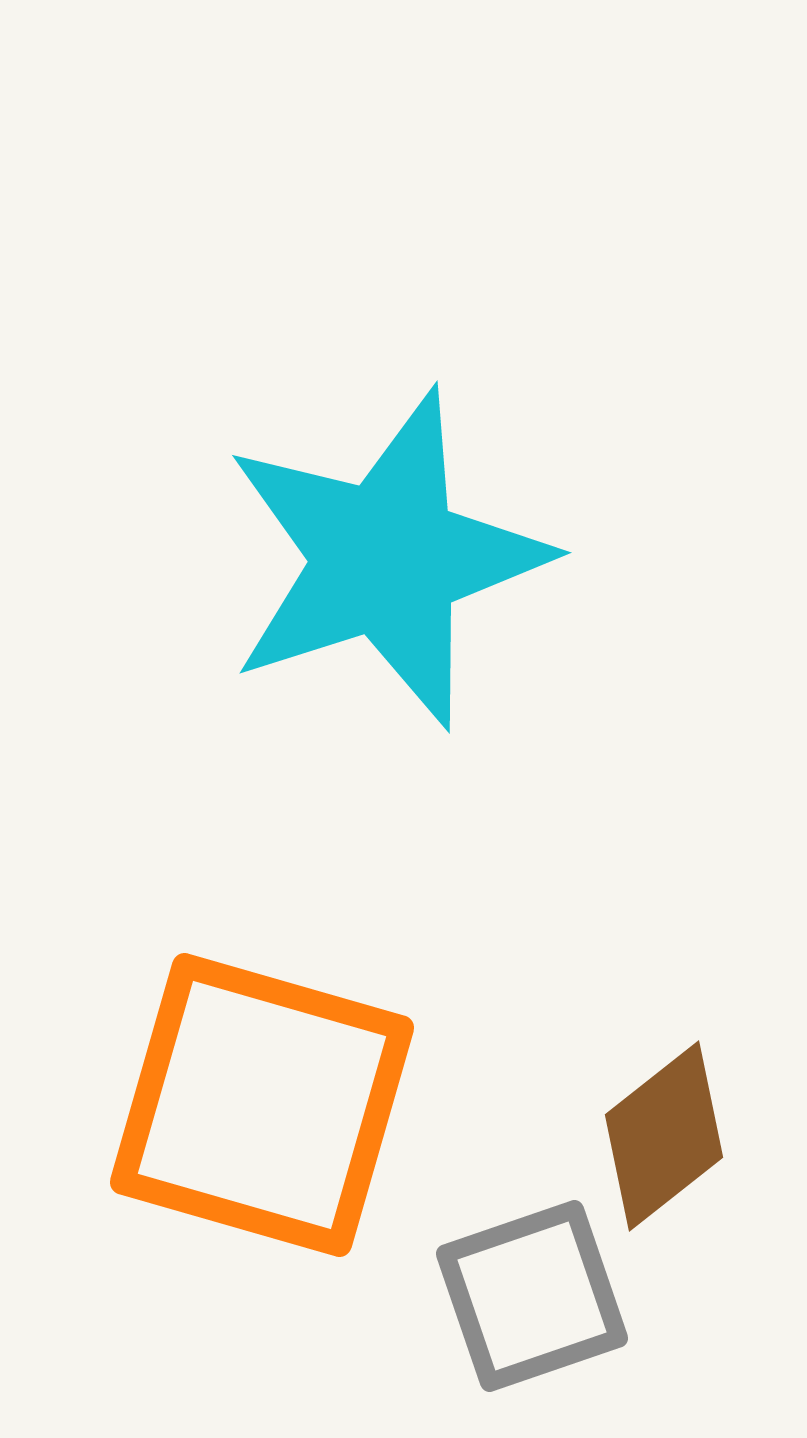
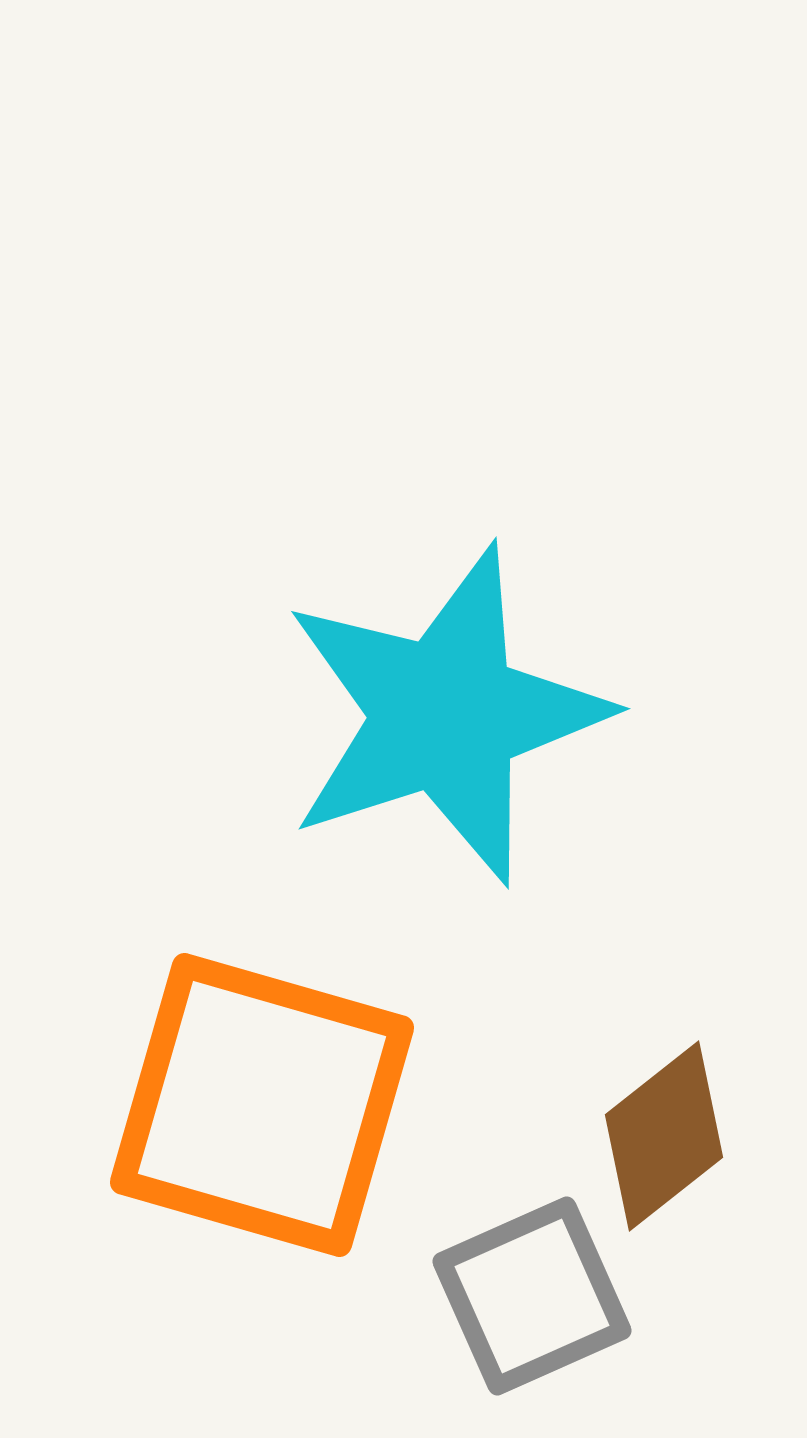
cyan star: moved 59 px right, 156 px down
gray square: rotated 5 degrees counterclockwise
